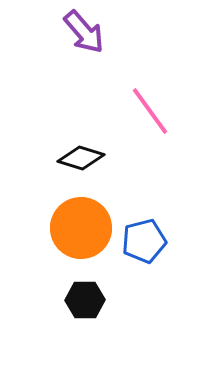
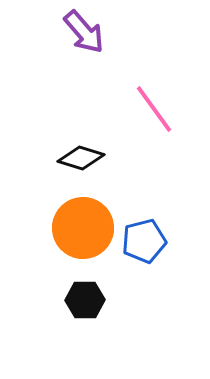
pink line: moved 4 px right, 2 px up
orange circle: moved 2 px right
